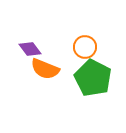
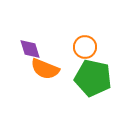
purple diamond: rotated 20 degrees clockwise
green pentagon: rotated 15 degrees counterclockwise
